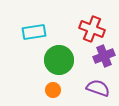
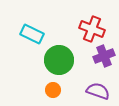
cyan rectangle: moved 2 px left, 2 px down; rotated 35 degrees clockwise
purple semicircle: moved 3 px down
